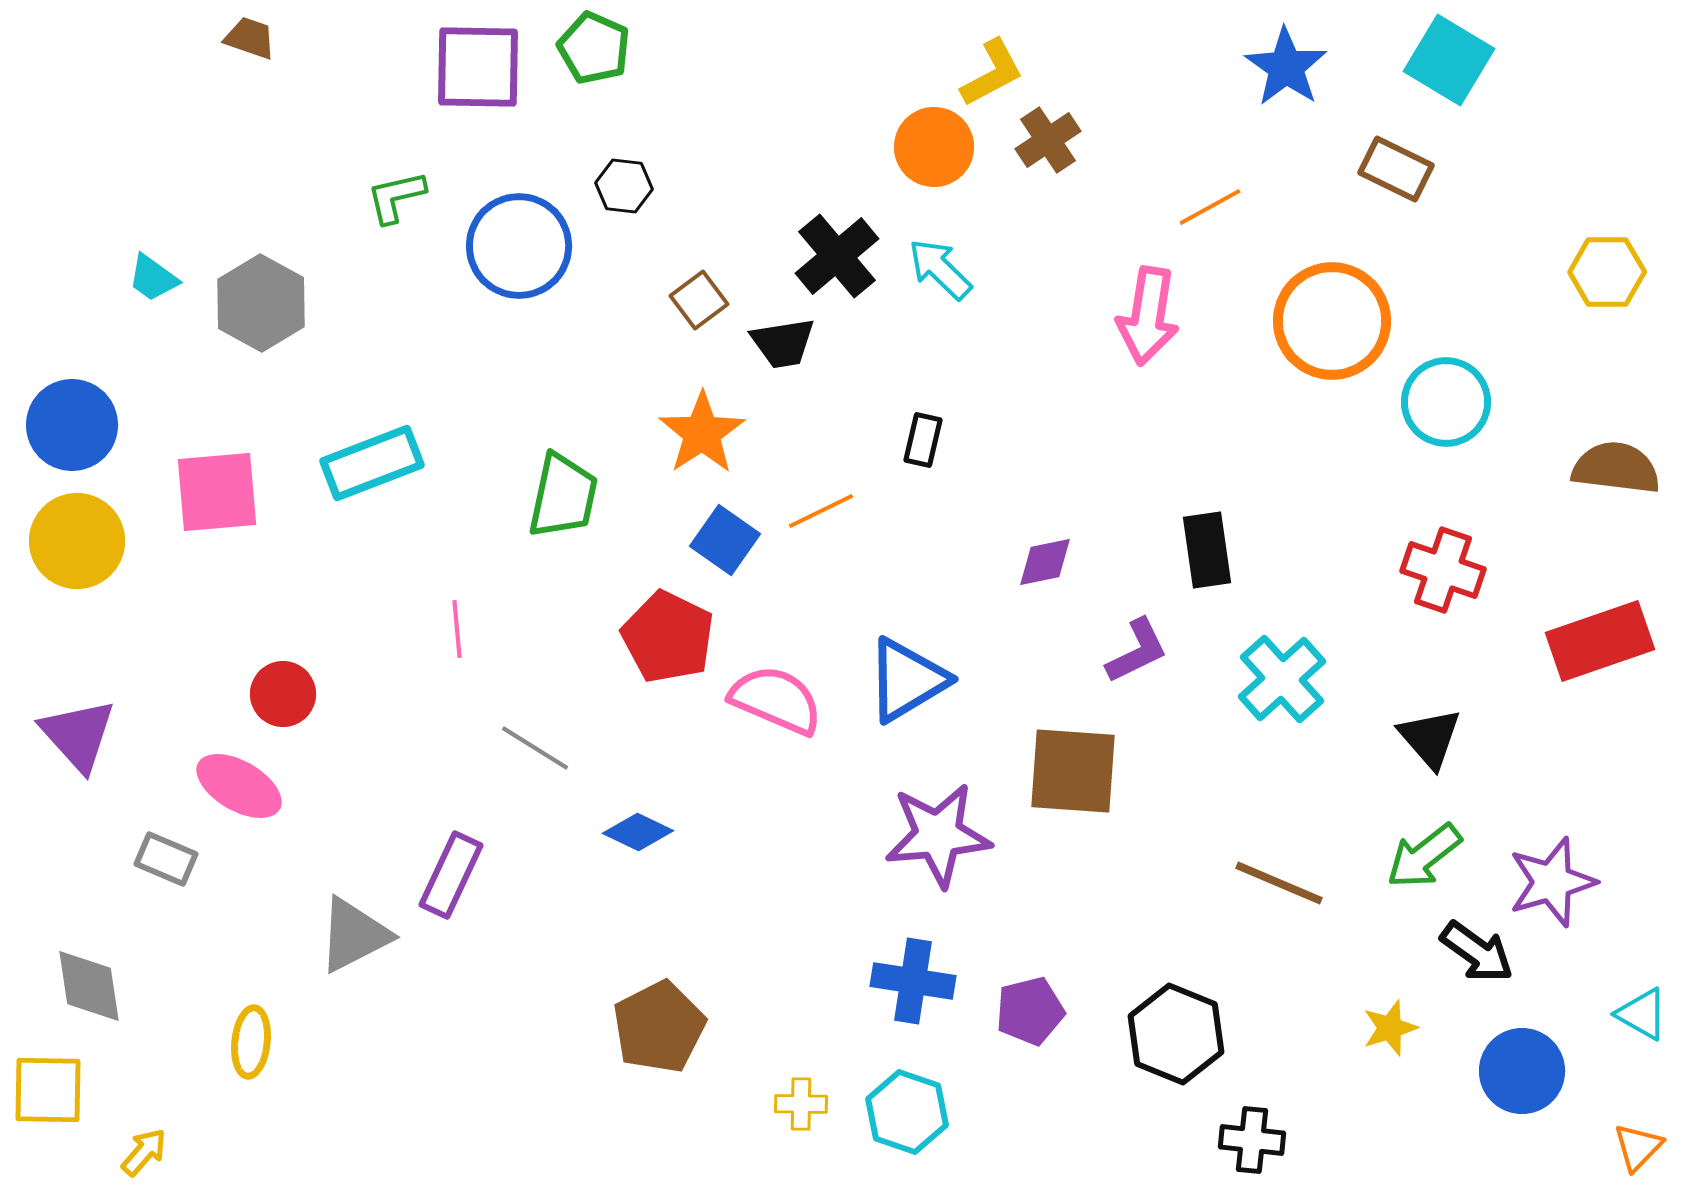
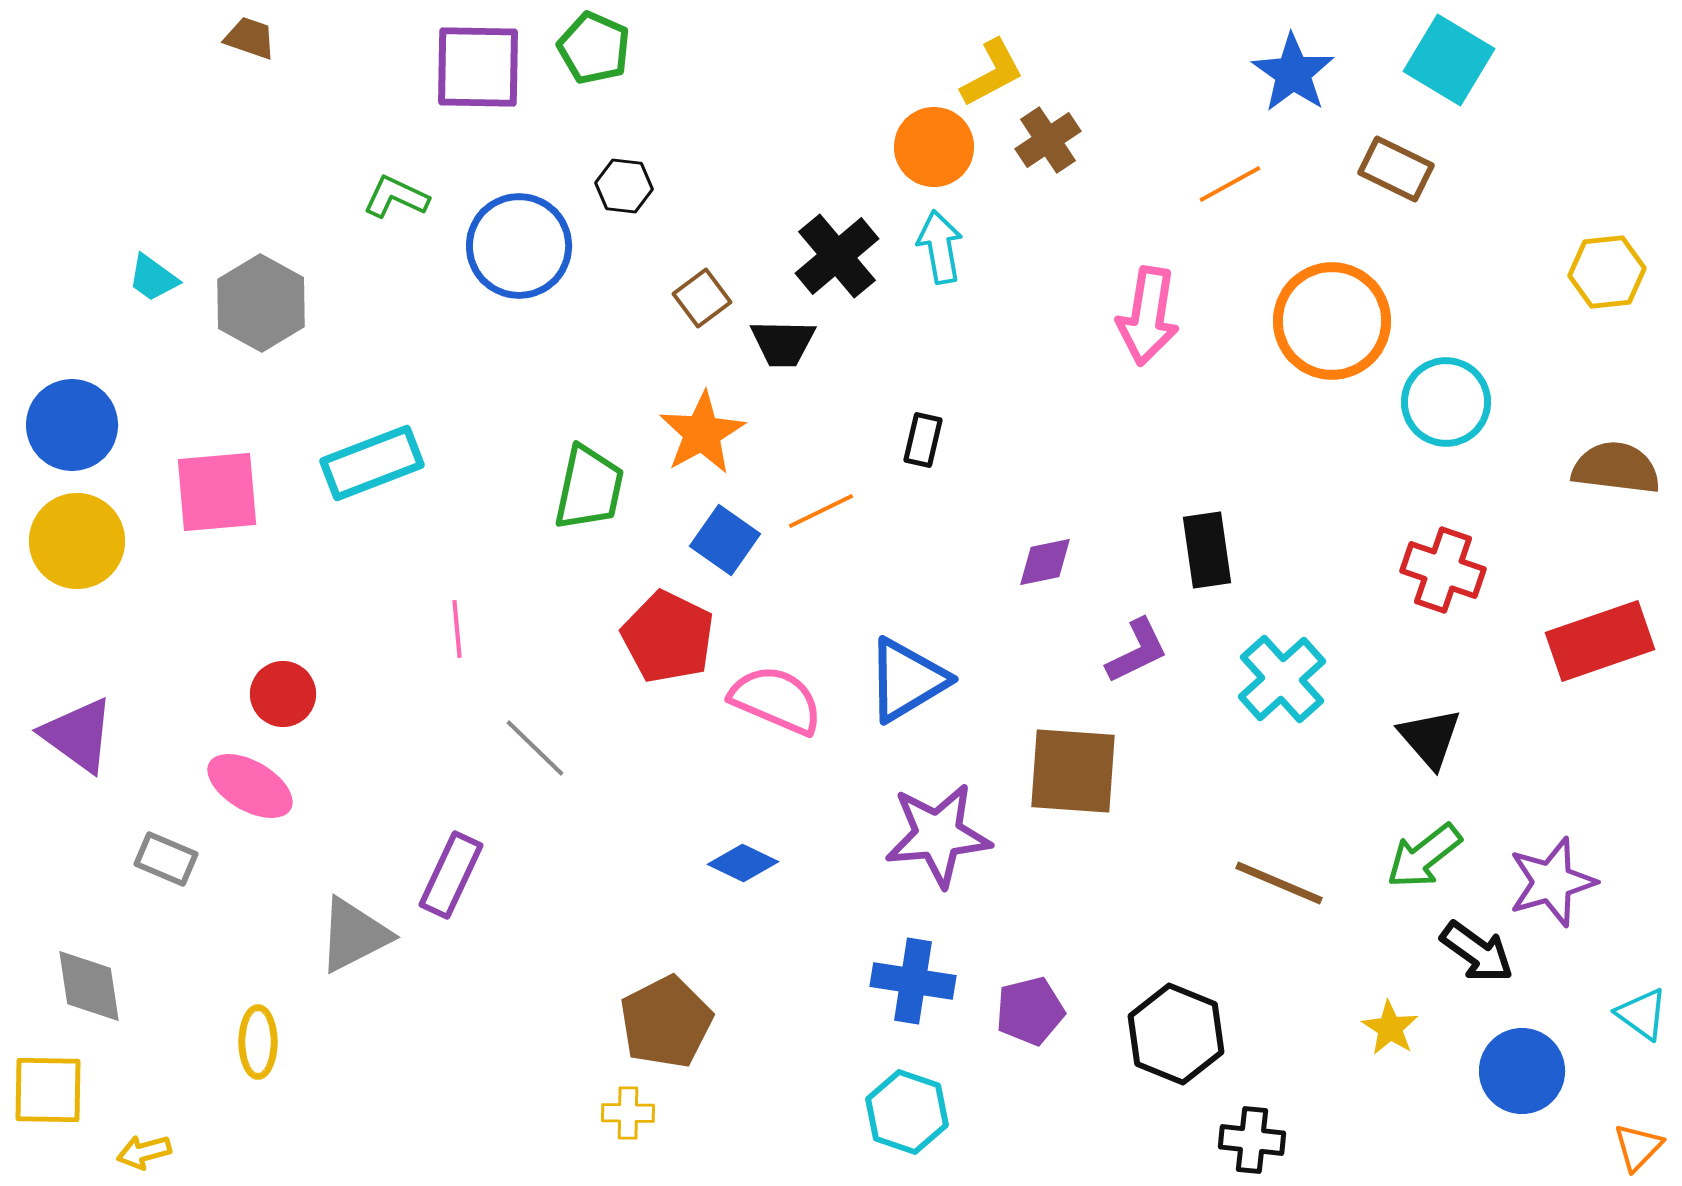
blue star at (1286, 67): moved 7 px right, 6 px down
green L-shape at (396, 197): rotated 38 degrees clockwise
orange line at (1210, 207): moved 20 px right, 23 px up
cyan arrow at (940, 269): moved 22 px up; rotated 36 degrees clockwise
yellow hexagon at (1607, 272): rotated 6 degrees counterclockwise
brown square at (699, 300): moved 3 px right, 2 px up
black trapezoid at (783, 343): rotated 10 degrees clockwise
orange star at (702, 433): rotated 4 degrees clockwise
green trapezoid at (563, 496): moved 26 px right, 8 px up
purple triangle at (78, 735): rotated 12 degrees counterclockwise
gray line at (535, 748): rotated 12 degrees clockwise
pink ellipse at (239, 786): moved 11 px right
blue diamond at (638, 832): moved 105 px right, 31 px down
cyan triangle at (1642, 1014): rotated 6 degrees clockwise
brown pentagon at (659, 1027): moved 7 px right, 5 px up
yellow star at (1390, 1028): rotated 22 degrees counterclockwise
yellow ellipse at (251, 1042): moved 7 px right; rotated 6 degrees counterclockwise
yellow cross at (801, 1104): moved 173 px left, 9 px down
yellow arrow at (144, 1152): rotated 146 degrees counterclockwise
